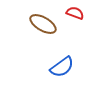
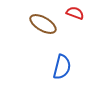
blue semicircle: rotated 40 degrees counterclockwise
